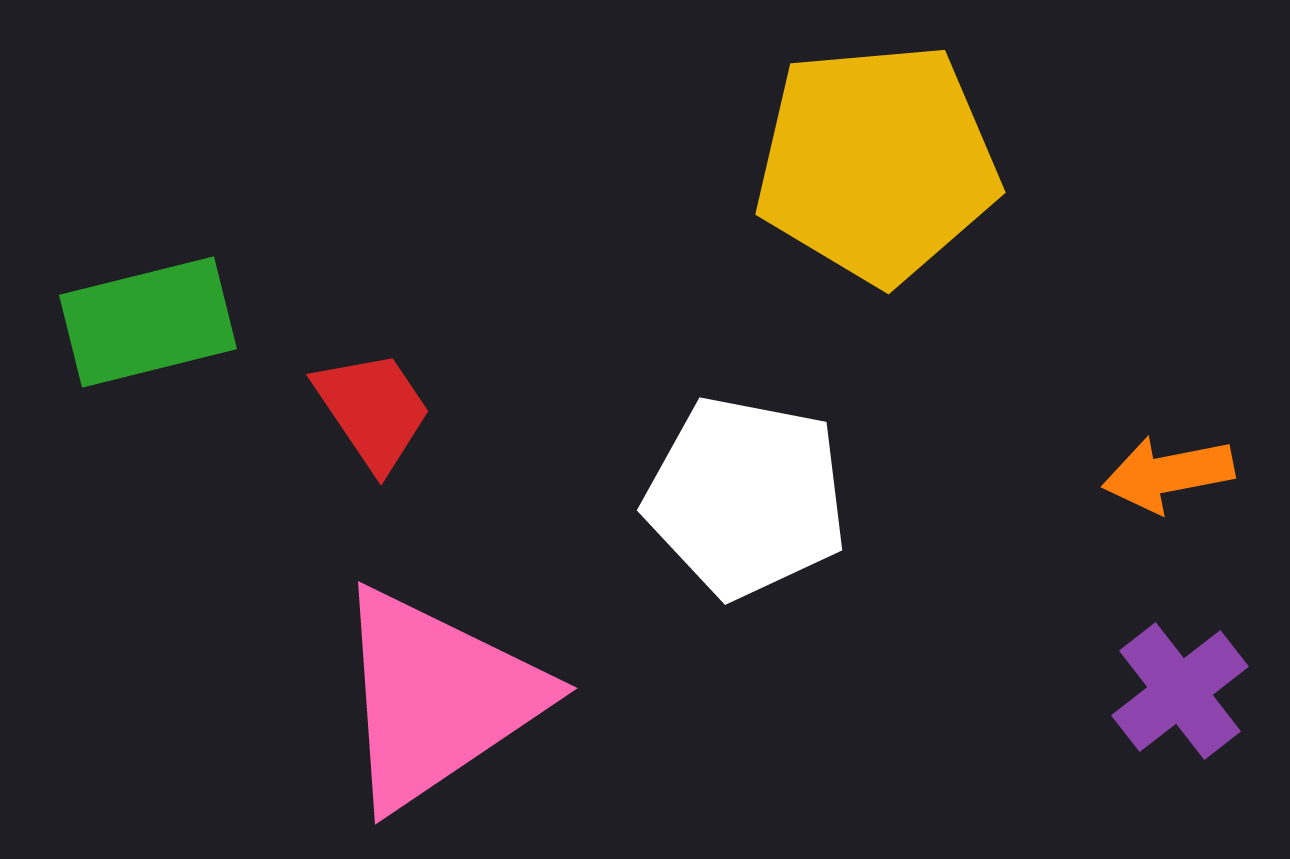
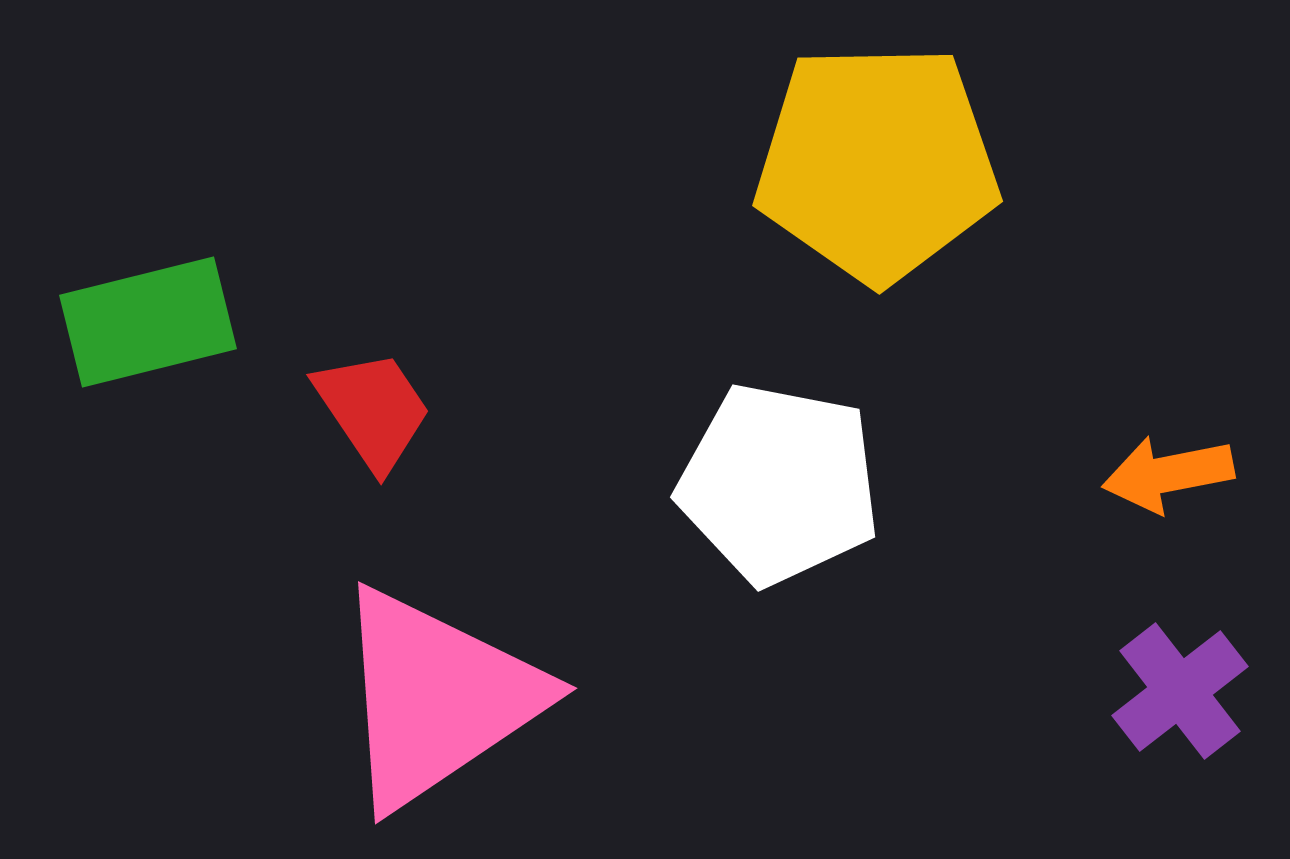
yellow pentagon: rotated 4 degrees clockwise
white pentagon: moved 33 px right, 13 px up
